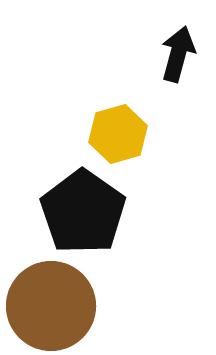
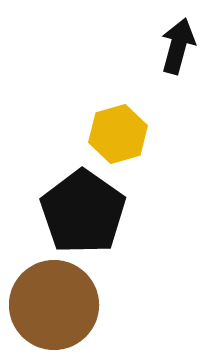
black arrow: moved 8 px up
brown circle: moved 3 px right, 1 px up
